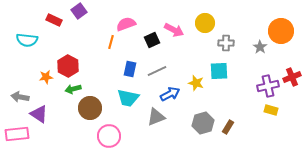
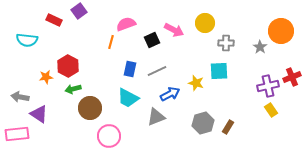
cyan trapezoid: rotated 15 degrees clockwise
yellow rectangle: rotated 40 degrees clockwise
